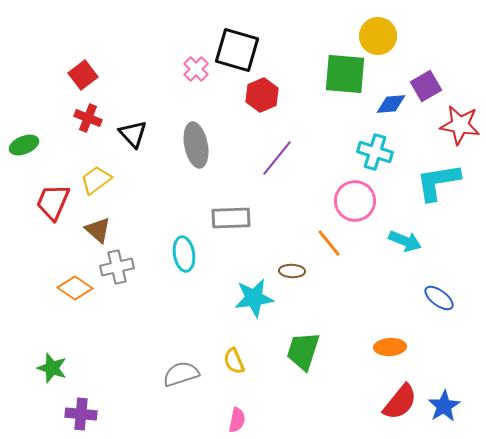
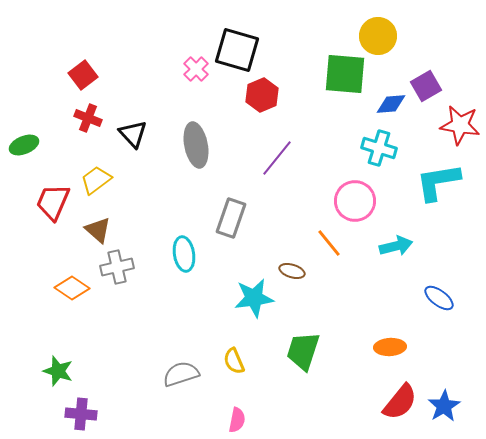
cyan cross: moved 4 px right, 4 px up
gray rectangle: rotated 69 degrees counterclockwise
cyan arrow: moved 9 px left, 5 px down; rotated 36 degrees counterclockwise
brown ellipse: rotated 15 degrees clockwise
orange diamond: moved 3 px left
green star: moved 6 px right, 3 px down
